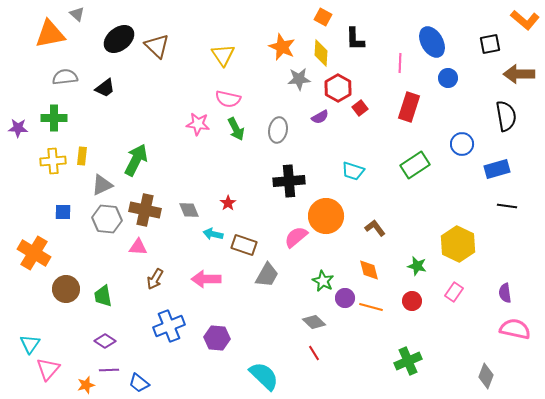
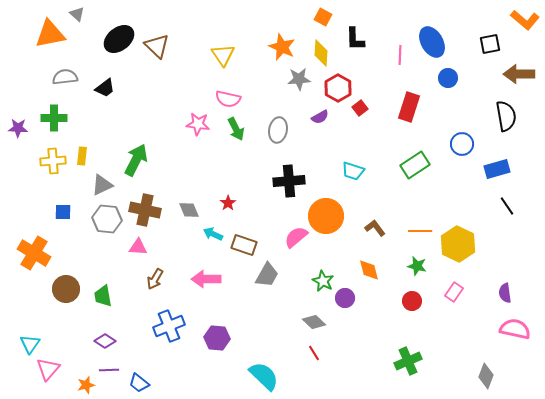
pink line at (400, 63): moved 8 px up
black line at (507, 206): rotated 48 degrees clockwise
cyan arrow at (213, 234): rotated 12 degrees clockwise
orange line at (371, 307): moved 49 px right, 76 px up; rotated 15 degrees counterclockwise
